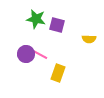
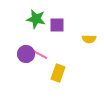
purple square: rotated 14 degrees counterclockwise
